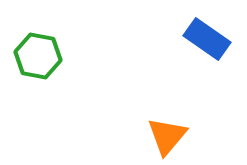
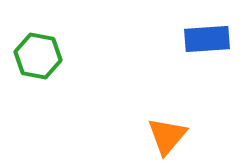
blue rectangle: rotated 39 degrees counterclockwise
